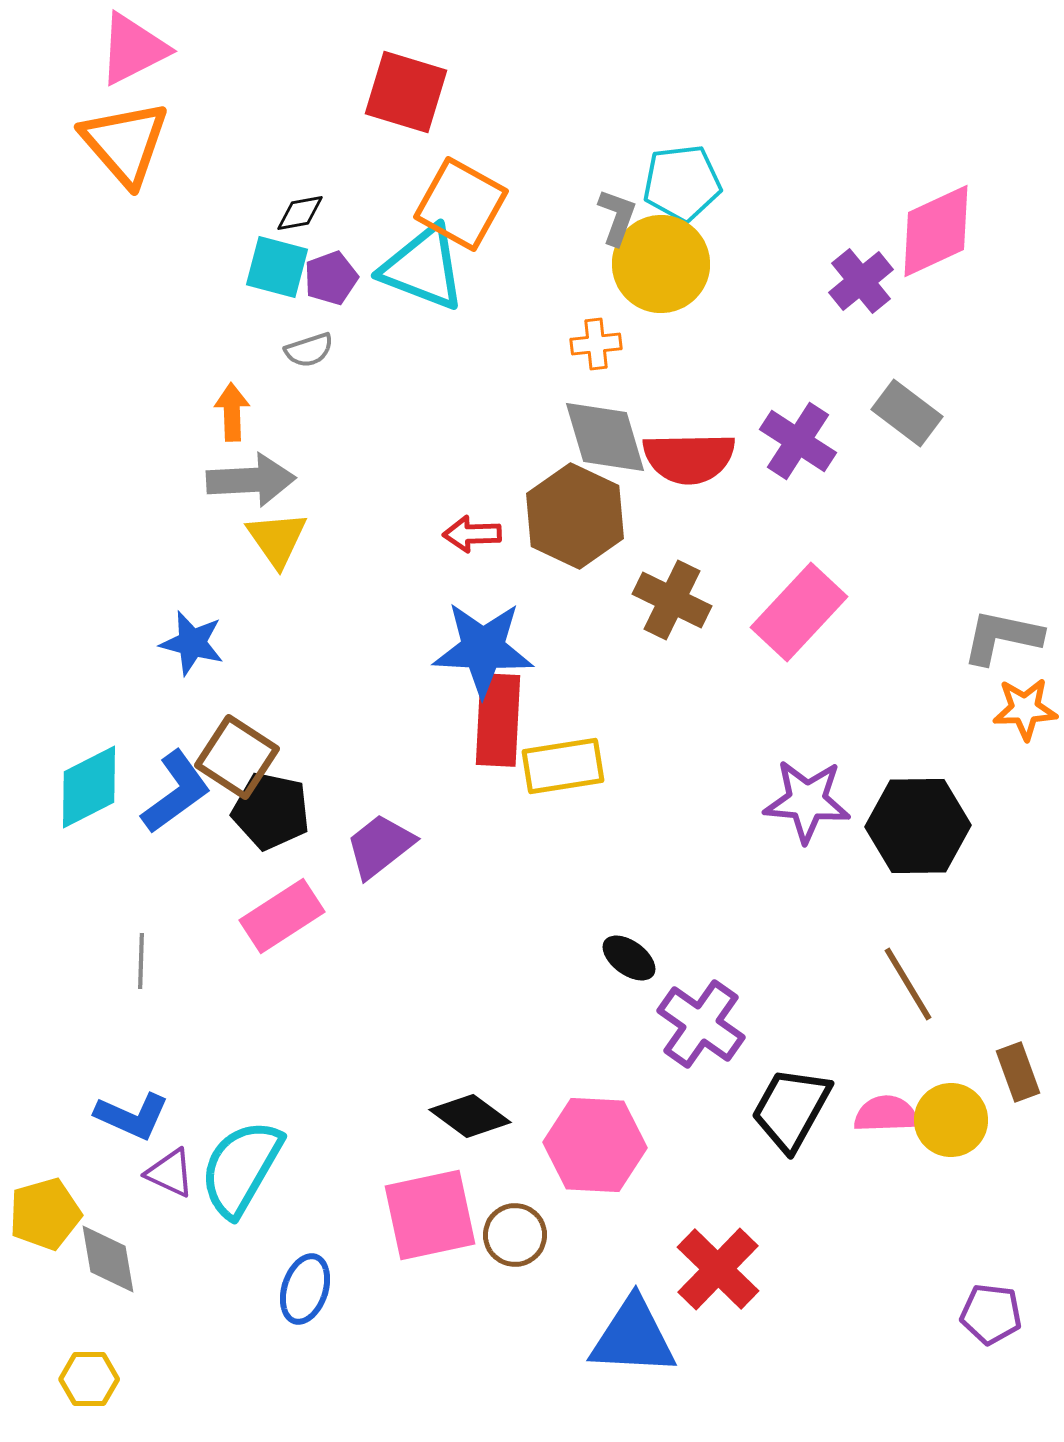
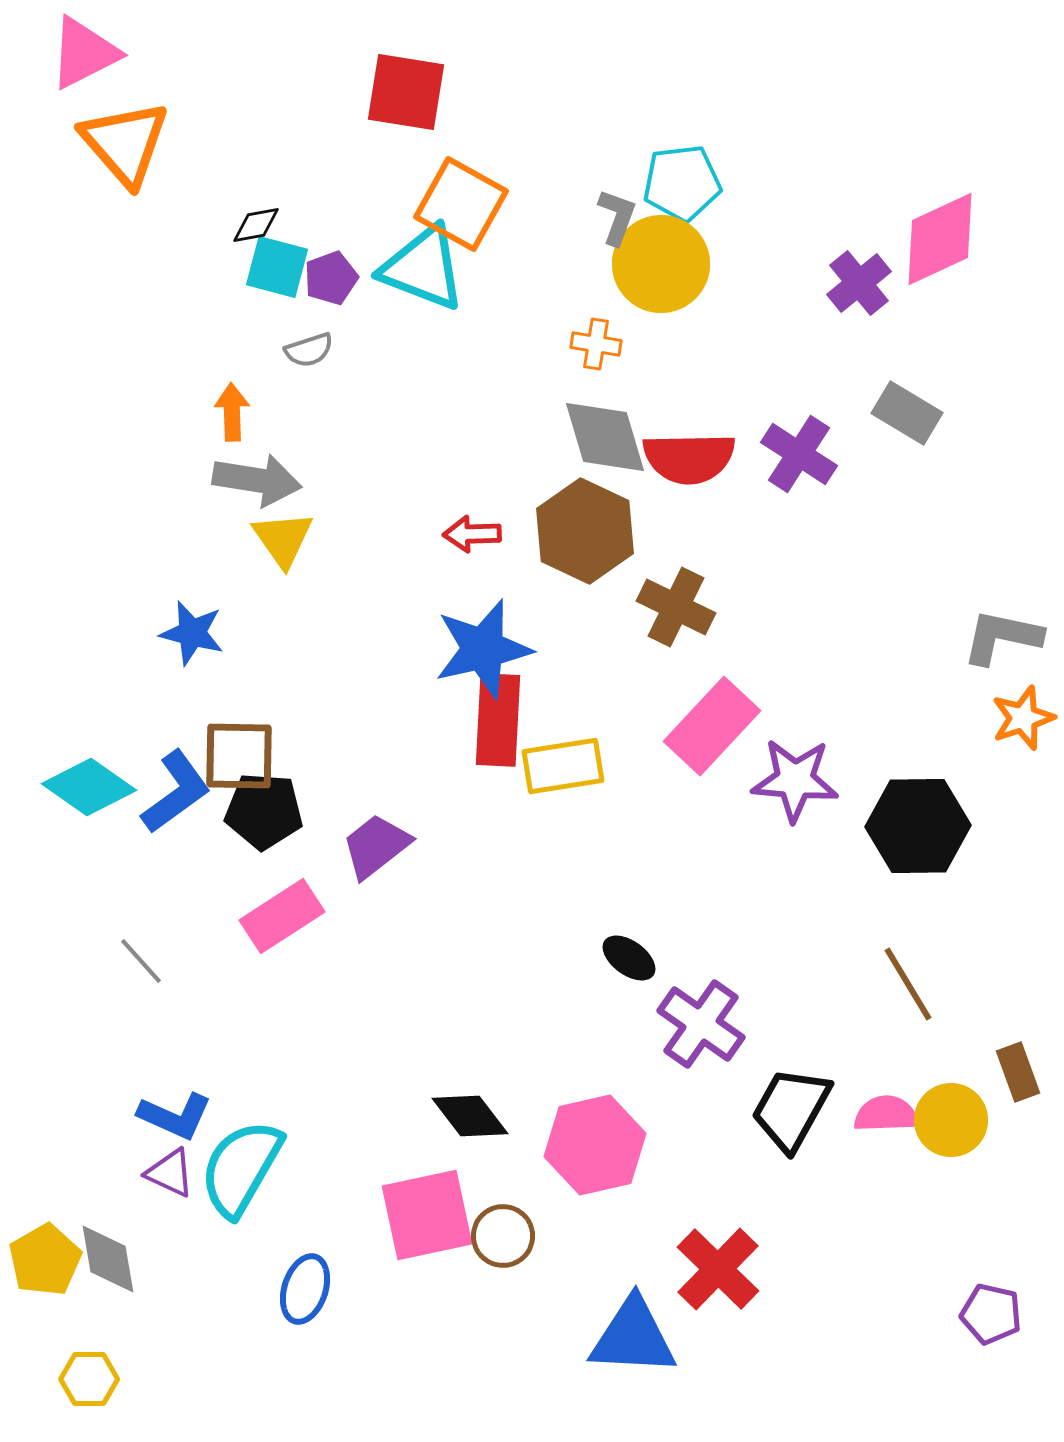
pink triangle at (133, 49): moved 49 px left, 4 px down
red square at (406, 92): rotated 8 degrees counterclockwise
black diamond at (300, 213): moved 44 px left, 12 px down
pink diamond at (936, 231): moved 4 px right, 8 px down
purple cross at (861, 281): moved 2 px left, 2 px down
orange cross at (596, 344): rotated 15 degrees clockwise
gray rectangle at (907, 413): rotated 6 degrees counterclockwise
purple cross at (798, 441): moved 1 px right, 13 px down
gray arrow at (251, 480): moved 6 px right; rotated 12 degrees clockwise
brown hexagon at (575, 516): moved 10 px right, 15 px down
yellow triangle at (277, 539): moved 6 px right
brown cross at (672, 600): moved 4 px right, 7 px down
pink rectangle at (799, 612): moved 87 px left, 114 px down
blue star at (192, 643): moved 10 px up
blue star at (483, 649): rotated 16 degrees counterclockwise
orange star at (1025, 709): moved 2 px left, 9 px down; rotated 16 degrees counterclockwise
brown square at (237, 757): moved 2 px right, 1 px up; rotated 32 degrees counterclockwise
cyan diamond at (89, 787): rotated 62 degrees clockwise
purple star at (807, 801): moved 12 px left, 21 px up
black pentagon at (271, 811): moved 7 px left; rotated 8 degrees counterclockwise
purple trapezoid at (380, 846): moved 4 px left
gray line at (141, 961): rotated 44 degrees counterclockwise
blue L-shape at (132, 1116): moved 43 px right
black diamond at (470, 1116): rotated 16 degrees clockwise
pink hexagon at (595, 1145): rotated 16 degrees counterclockwise
yellow pentagon at (45, 1214): moved 46 px down; rotated 14 degrees counterclockwise
pink square at (430, 1215): moved 3 px left
brown circle at (515, 1235): moved 12 px left, 1 px down
purple pentagon at (991, 1314): rotated 6 degrees clockwise
